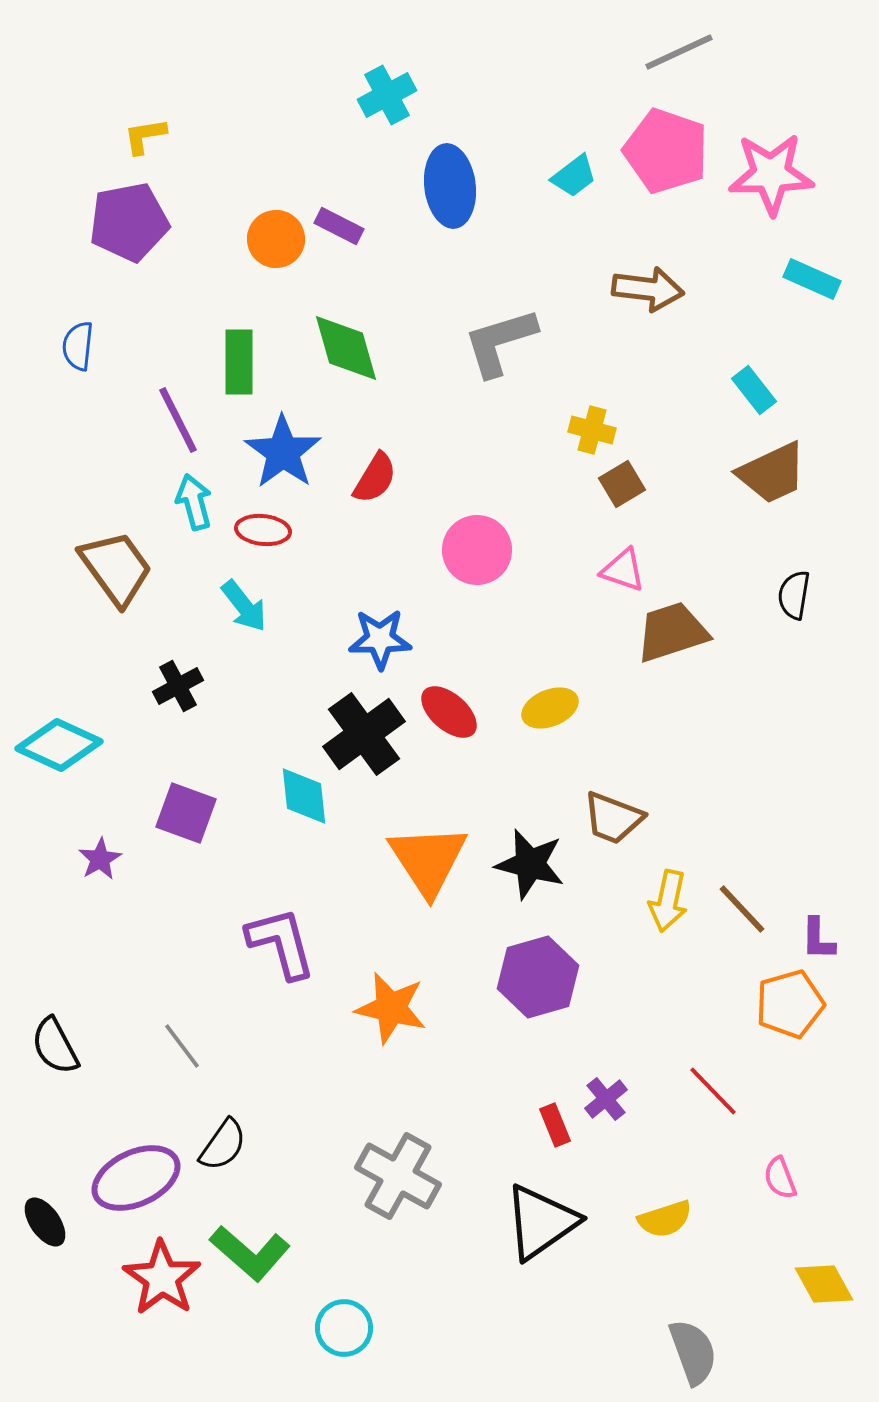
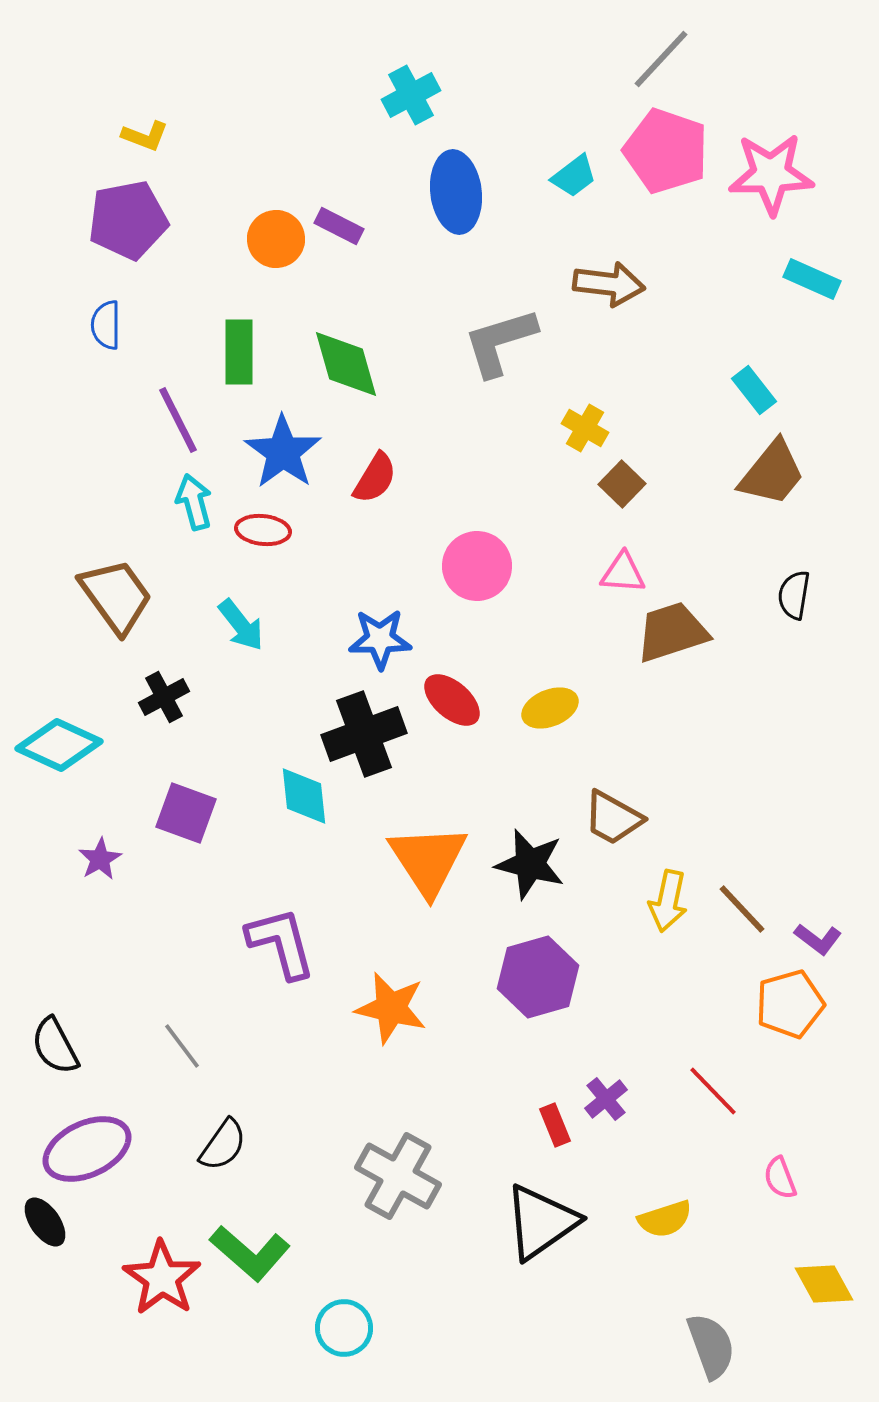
gray line at (679, 52): moved 18 px left, 7 px down; rotated 22 degrees counterclockwise
cyan cross at (387, 95): moved 24 px right
yellow L-shape at (145, 136): rotated 150 degrees counterclockwise
blue ellipse at (450, 186): moved 6 px right, 6 px down
purple pentagon at (129, 222): moved 1 px left, 2 px up
brown arrow at (648, 289): moved 39 px left, 5 px up
blue semicircle at (78, 346): moved 28 px right, 21 px up; rotated 6 degrees counterclockwise
green diamond at (346, 348): moved 16 px down
green rectangle at (239, 362): moved 10 px up
yellow cross at (592, 430): moved 7 px left, 2 px up; rotated 15 degrees clockwise
brown trapezoid at (772, 473): rotated 26 degrees counterclockwise
brown square at (622, 484): rotated 15 degrees counterclockwise
pink circle at (477, 550): moved 16 px down
brown trapezoid at (116, 568): moved 28 px down
pink triangle at (623, 570): moved 3 px down; rotated 15 degrees counterclockwise
cyan arrow at (244, 606): moved 3 px left, 19 px down
black cross at (178, 686): moved 14 px left, 11 px down
red ellipse at (449, 712): moved 3 px right, 12 px up
black cross at (364, 734): rotated 16 degrees clockwise
brown trapezoid at (613, 818): rotated 8 degrees clockwise
purple L-shape at (818, 939): rotated 54 degrees counterclockwise
purple ellipse at (136, 1178): moved 49 px left, 29 px up
gray semicircle at (693, 1352): moved 18 px right, 6 px up
